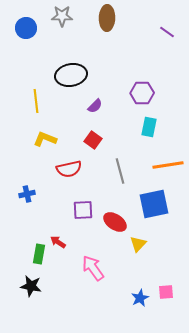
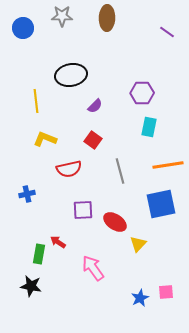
blue circle: moved 3 px left
blue square: moved 7 px right
